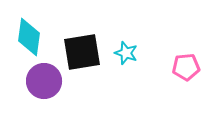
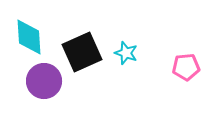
cyan diamond: rotated 12 degrees counterclockwise
black square: rotated 15 degrees counterclockwise
